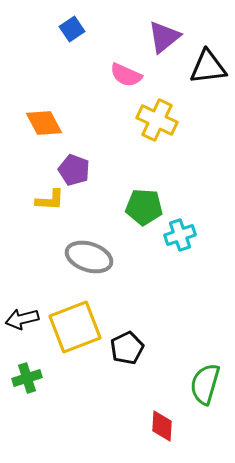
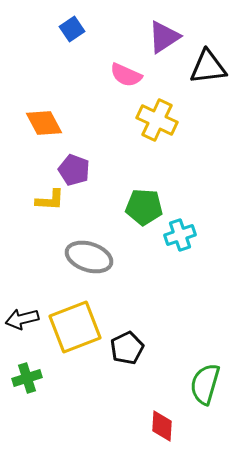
purple triangle: rotated 6 degrees clockwise
